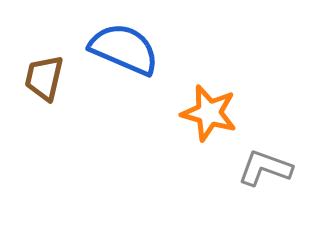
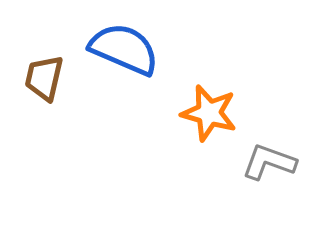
gray L-shape: moved 4 px right, 6 px up
